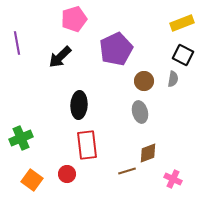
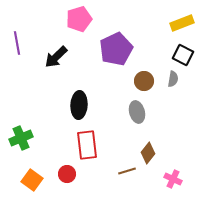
pink pentagon: moved 5 px right
black arrow: moved 4 px left
gray ellipse: moved 3 px left
brown diamond: rotated 30 degrees counterclockwise
